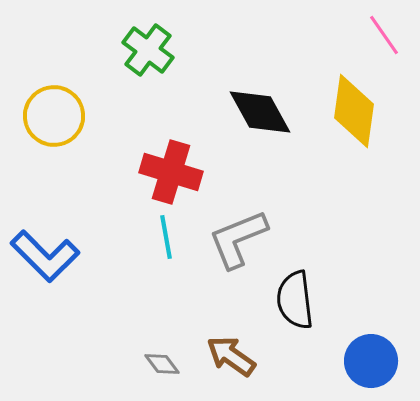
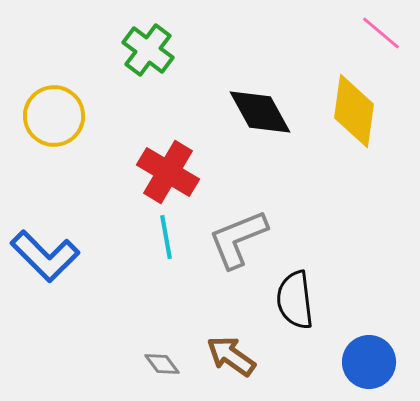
pink line: moved 3 px left, 2 px up; rotated 15 degrees counterclockwise
red cross: moved 3 px left; rotated 14 degrees clockwise
blue circle: moved 2 px left, 1 px down
